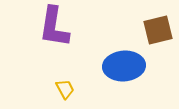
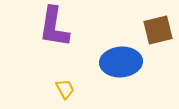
blue ellipse: moved 3 px left, 4 px up
